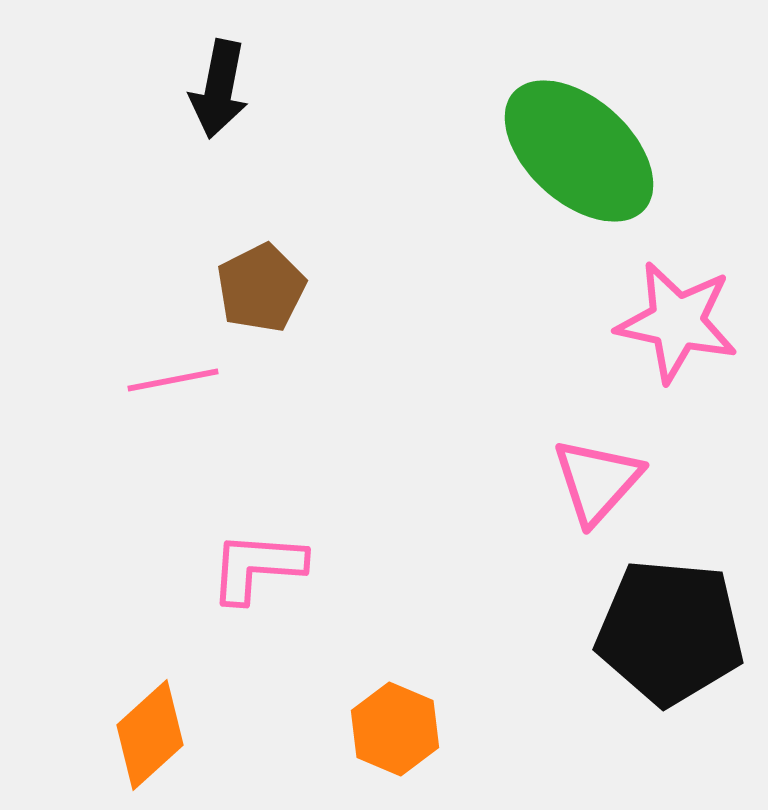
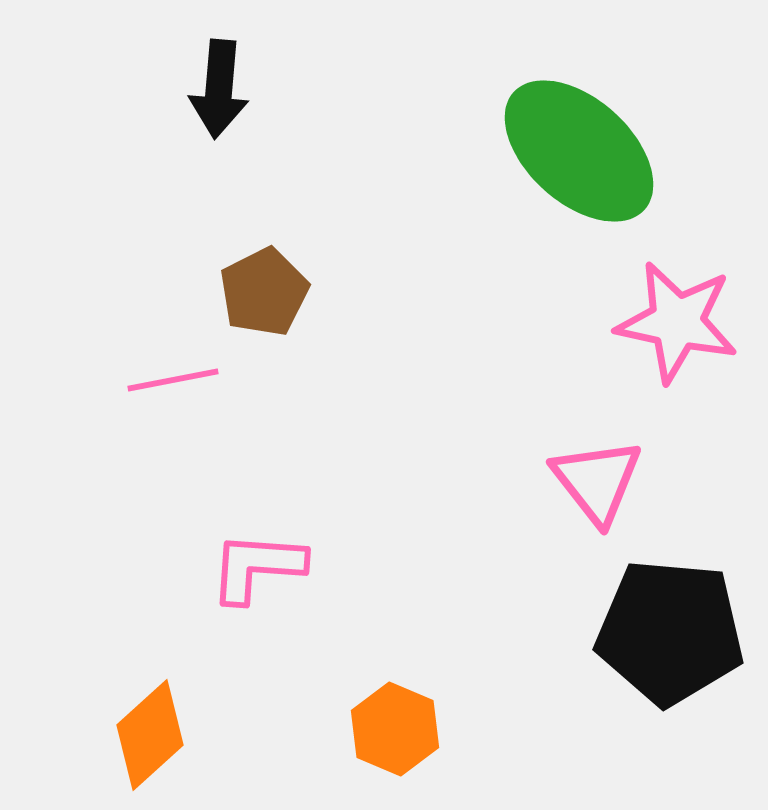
black arrow: rotated 6 degrees counterclockwise
brown pentagon: moved 3 px right, 4 px down
pink triangle: rotated 20 degrees counterclockwise
